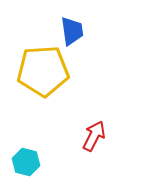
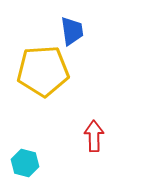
red arrow: rotated 28 degrees counterclockwise
cyan hexagon: moved 1 px left, 1 px down
